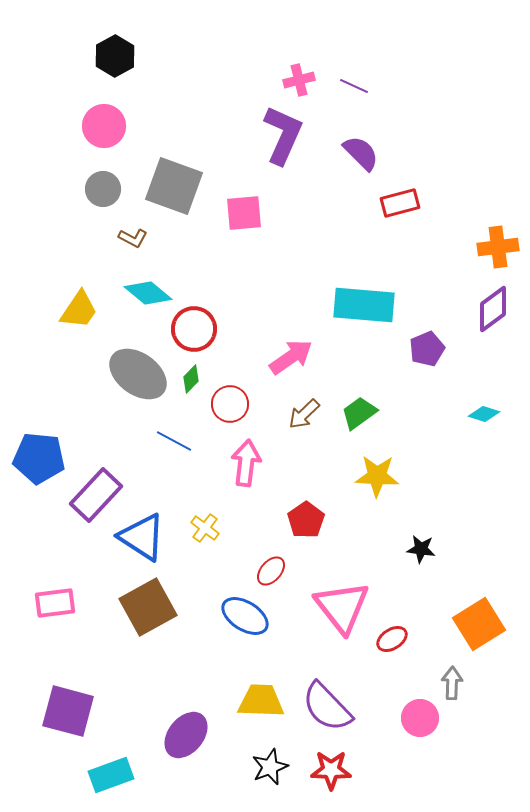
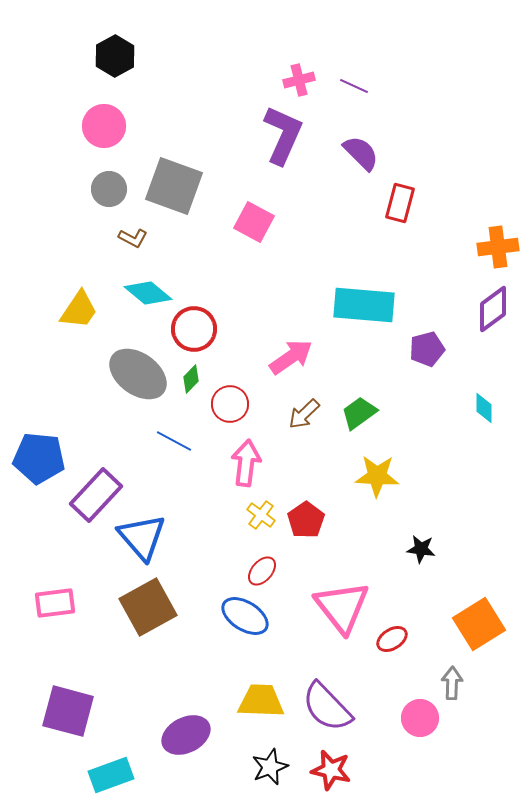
gray circle at (103, 189): moved 6 px right
red rectangle at (400, 203): rotated 60 degrees counterclockwise
pink square at (244, 213): moved 10 px right, 9 px down; rotated 33 degrees clockwise
purple pentagon at (427, 349): rotated 8 degrees clockwise
cyan diamond at (484, 414): moved 6 px up; rotated 72 degrees clockwise
yellow cross at (205, 528): moved 56 px right, 13 px up
blue triangle at (142, 537): rotated 16 degrees clockwise
red ellipse at (271, 571): moved 9 px left
purple ellipse at (186, 735): rotated 24 degrees clockwise
red star at (331, 770): rotated 12 degrees clockwise
